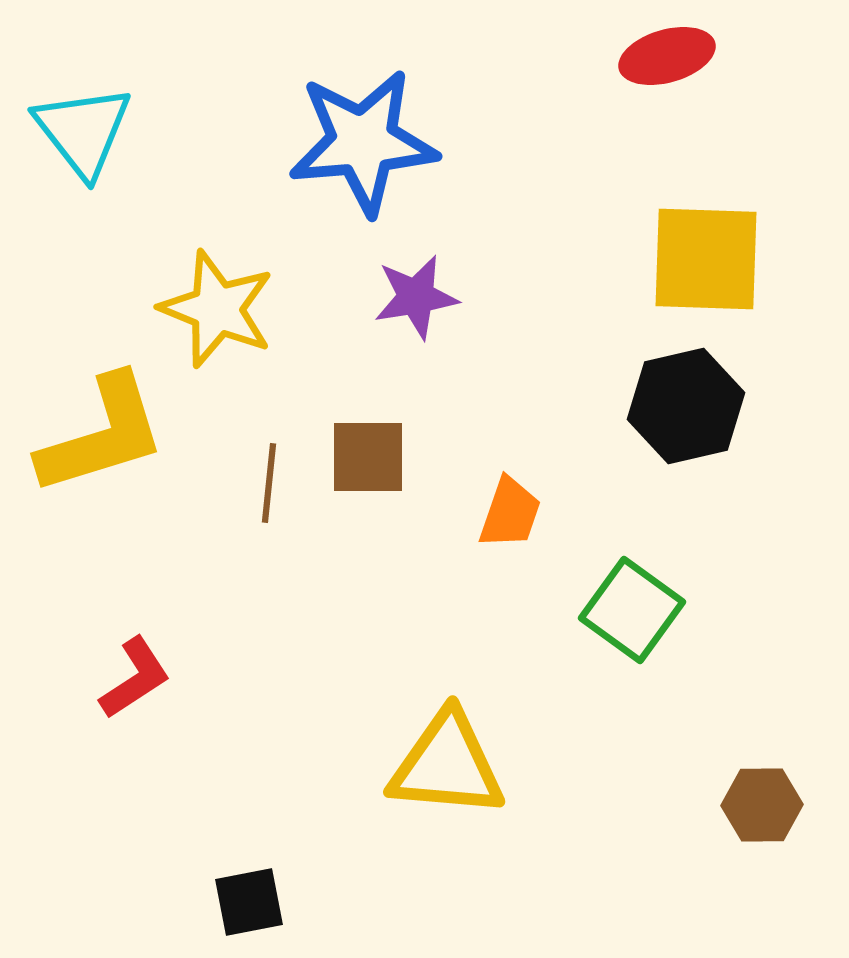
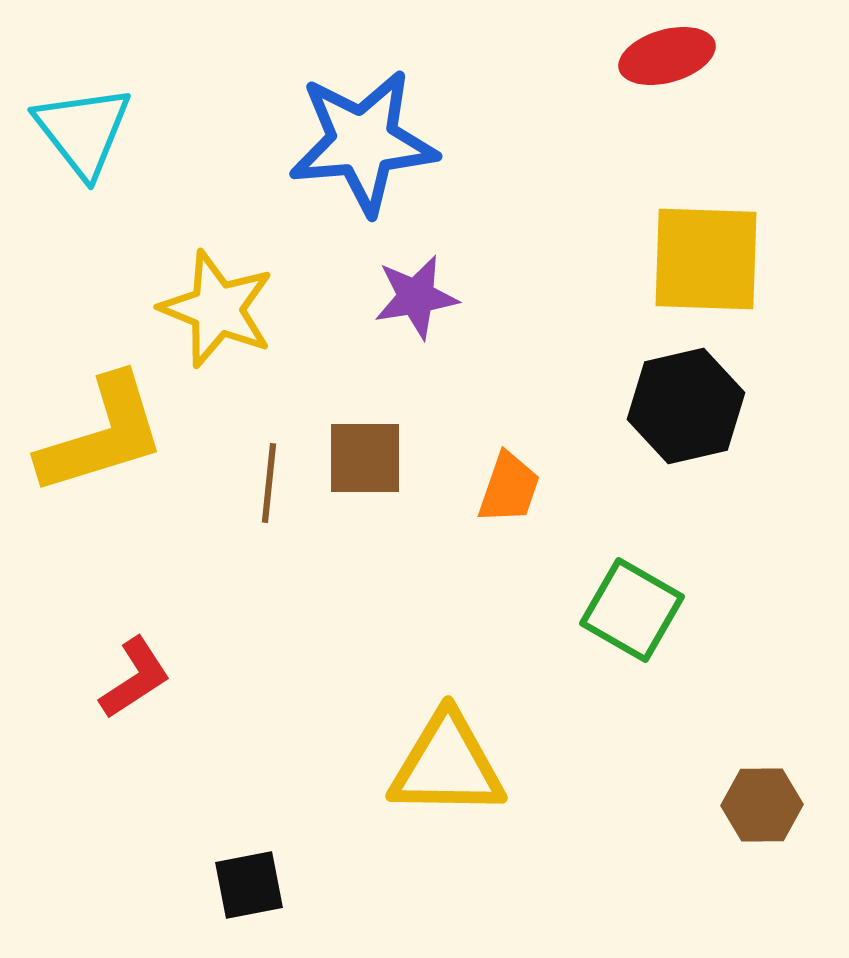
brown square: moved 3 px left, 1 px down
orange trapezoid: moved 1 px left, 25 px up
green square: rotated 6 degrees counterclockwise
yellow triangle: rotated 4 degrees counterclockwise
black square: moved 17 px up
